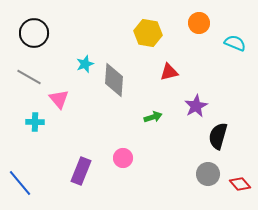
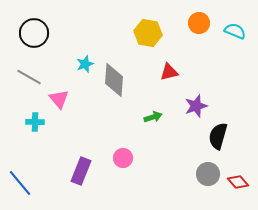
cyan semicircle: moved 12 px up
purple star: rotated 10 degrees clockwise
red diamond: moved 2 px left, 2 px up
